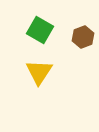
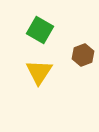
brown hexagon: moved 18 px down
